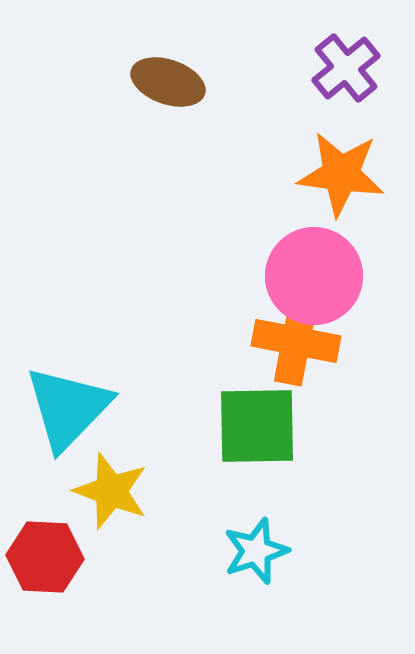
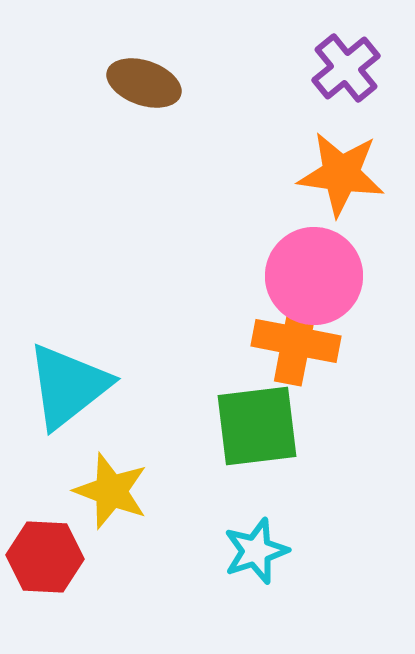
brown ellipse: moved 24 px left, 1 px down
cyan triangle: moved 22 px up; rotated 8 degrees clockwise
green square: rotated 6 degrees counterclockwise
